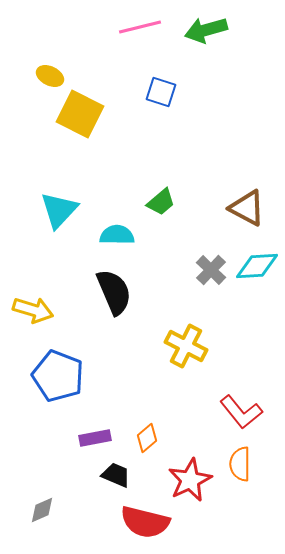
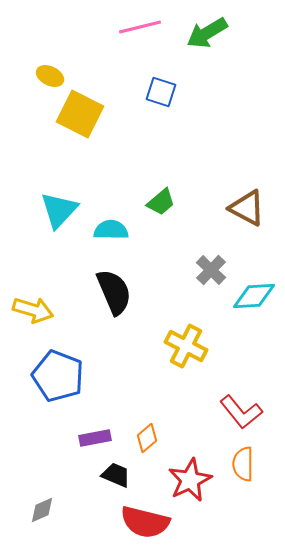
green arrow: moved 1 px right, 3 px down; rotated 15 degrees counterclockwise
cyan semicircle: moved 6 px left, 5 px up
cyan diamond: moved 3 px left, 30 px down
orange semicircle: moved 3 px right
